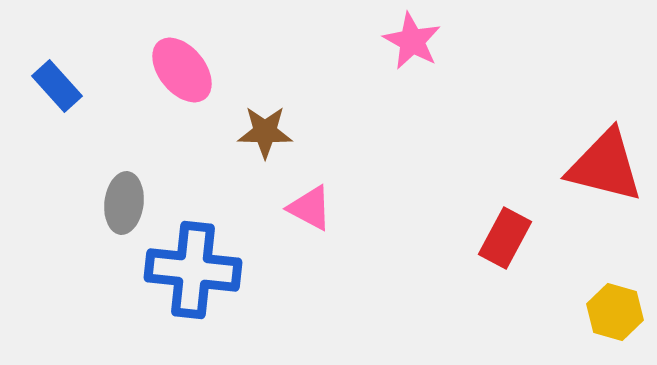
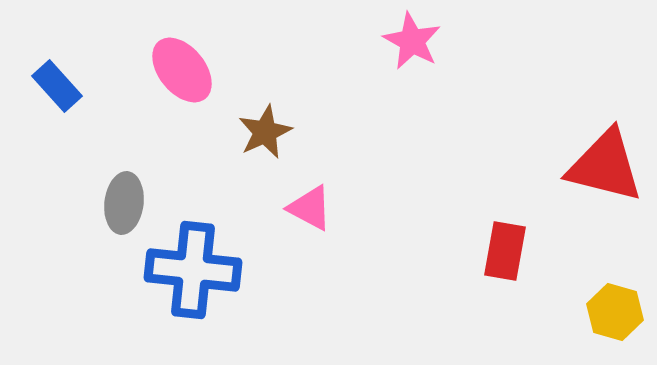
brown star: rotated 26 degrees counterclockwise
red rectangle: moved 13 px down; rotated 18 degrees counterclockwise
